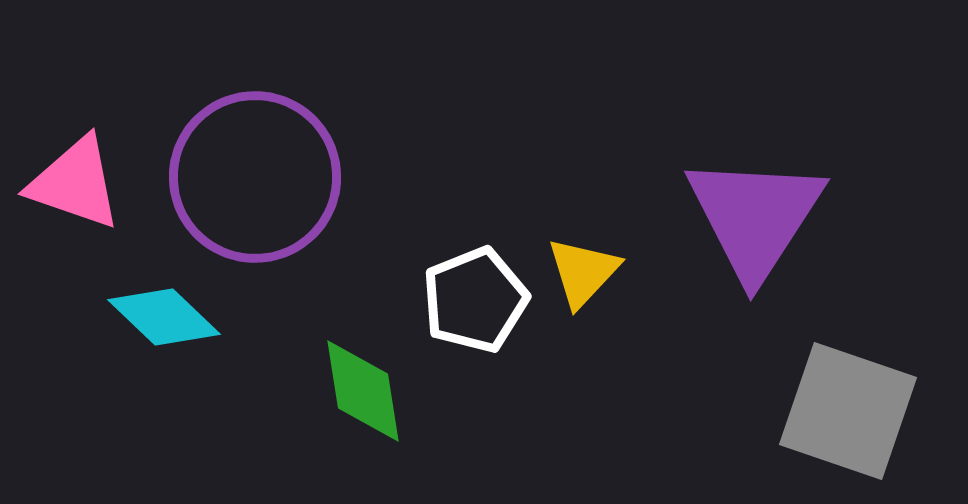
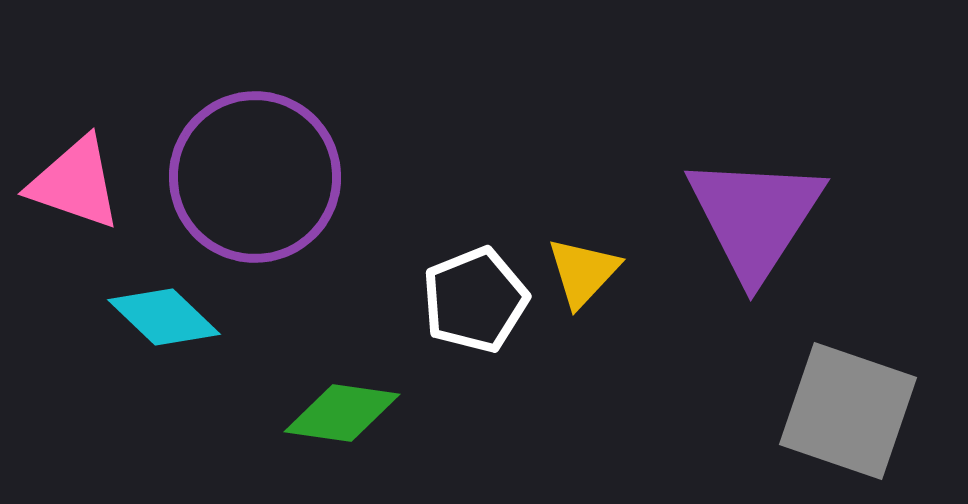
green diamond: moved 21 px left, 22 px down; rotated 73 degrees counterclockwise
